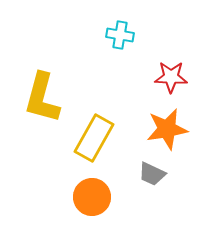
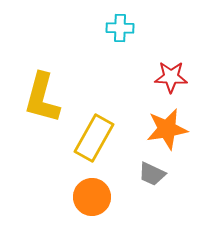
cyan cross: moved 7 px up; rotated 8 degrees counterclockwise
